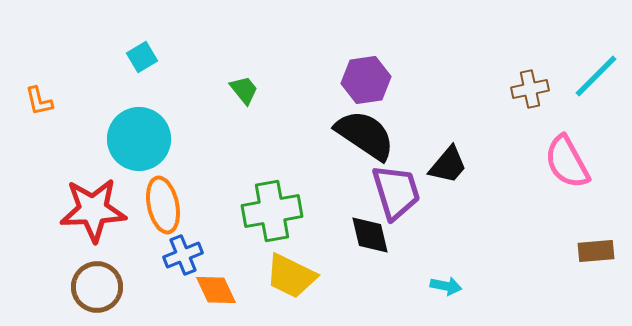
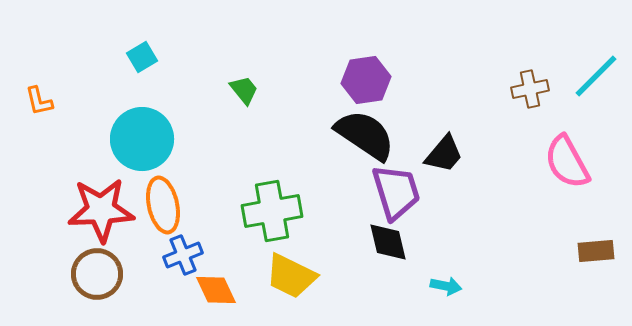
cyan circle: moved 3 px right
black trapezoid: moved 4 px left, 11 px up
red star: moved 8 px right
black diamond: moved 18 px right, 7 px down
brown circle: moved 13 px up
